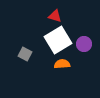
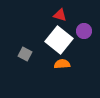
red triangle: moved 5 px right, 1 px up
white square: moved 1 px right; rotated 20 degrees counterclockwise
purple circle: moved 13 px up
